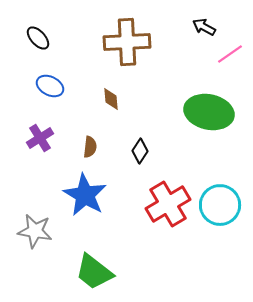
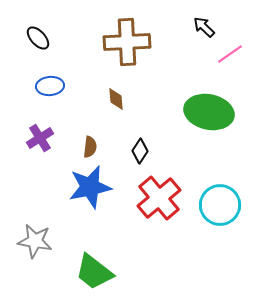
black arrow: rotated 15 degrees clockwise
blue ellipse: rotated 32 degrees counterclockwise
brown diamond: moved 5 px right
blue star: moved 5 px right, 8 px up; rotated 30 degrees clockwise
red cross: moved 9 px left, 6 px up; rotated 9 degrees counterclockwise
gray star: moved 10 px down
